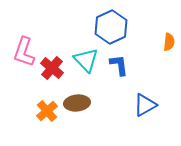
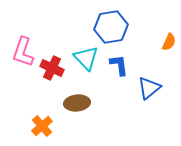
blue hexagon: rotated 16 degrees clockwise
orange semicircle: rotated 18 degrees clockwise
pink L-shape: moved 1 px left
cyan triangle: moved 2 px up
red cross: rotated 15 degrees counterclockwise
blue triangle: moved 4 px right, 17 px up; rotated 10 degrees counterclockwise
orange cross: moved 5 px left, 15 px down
